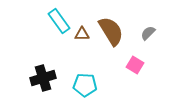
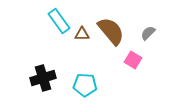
brown semicircle: rotated 8 degrees counterclockwise
pink square: moved 2 px left, 5 px up
